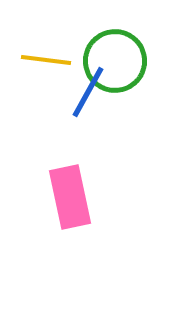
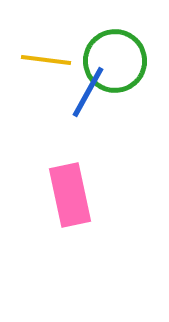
pink rectangle: moved 2 px up
